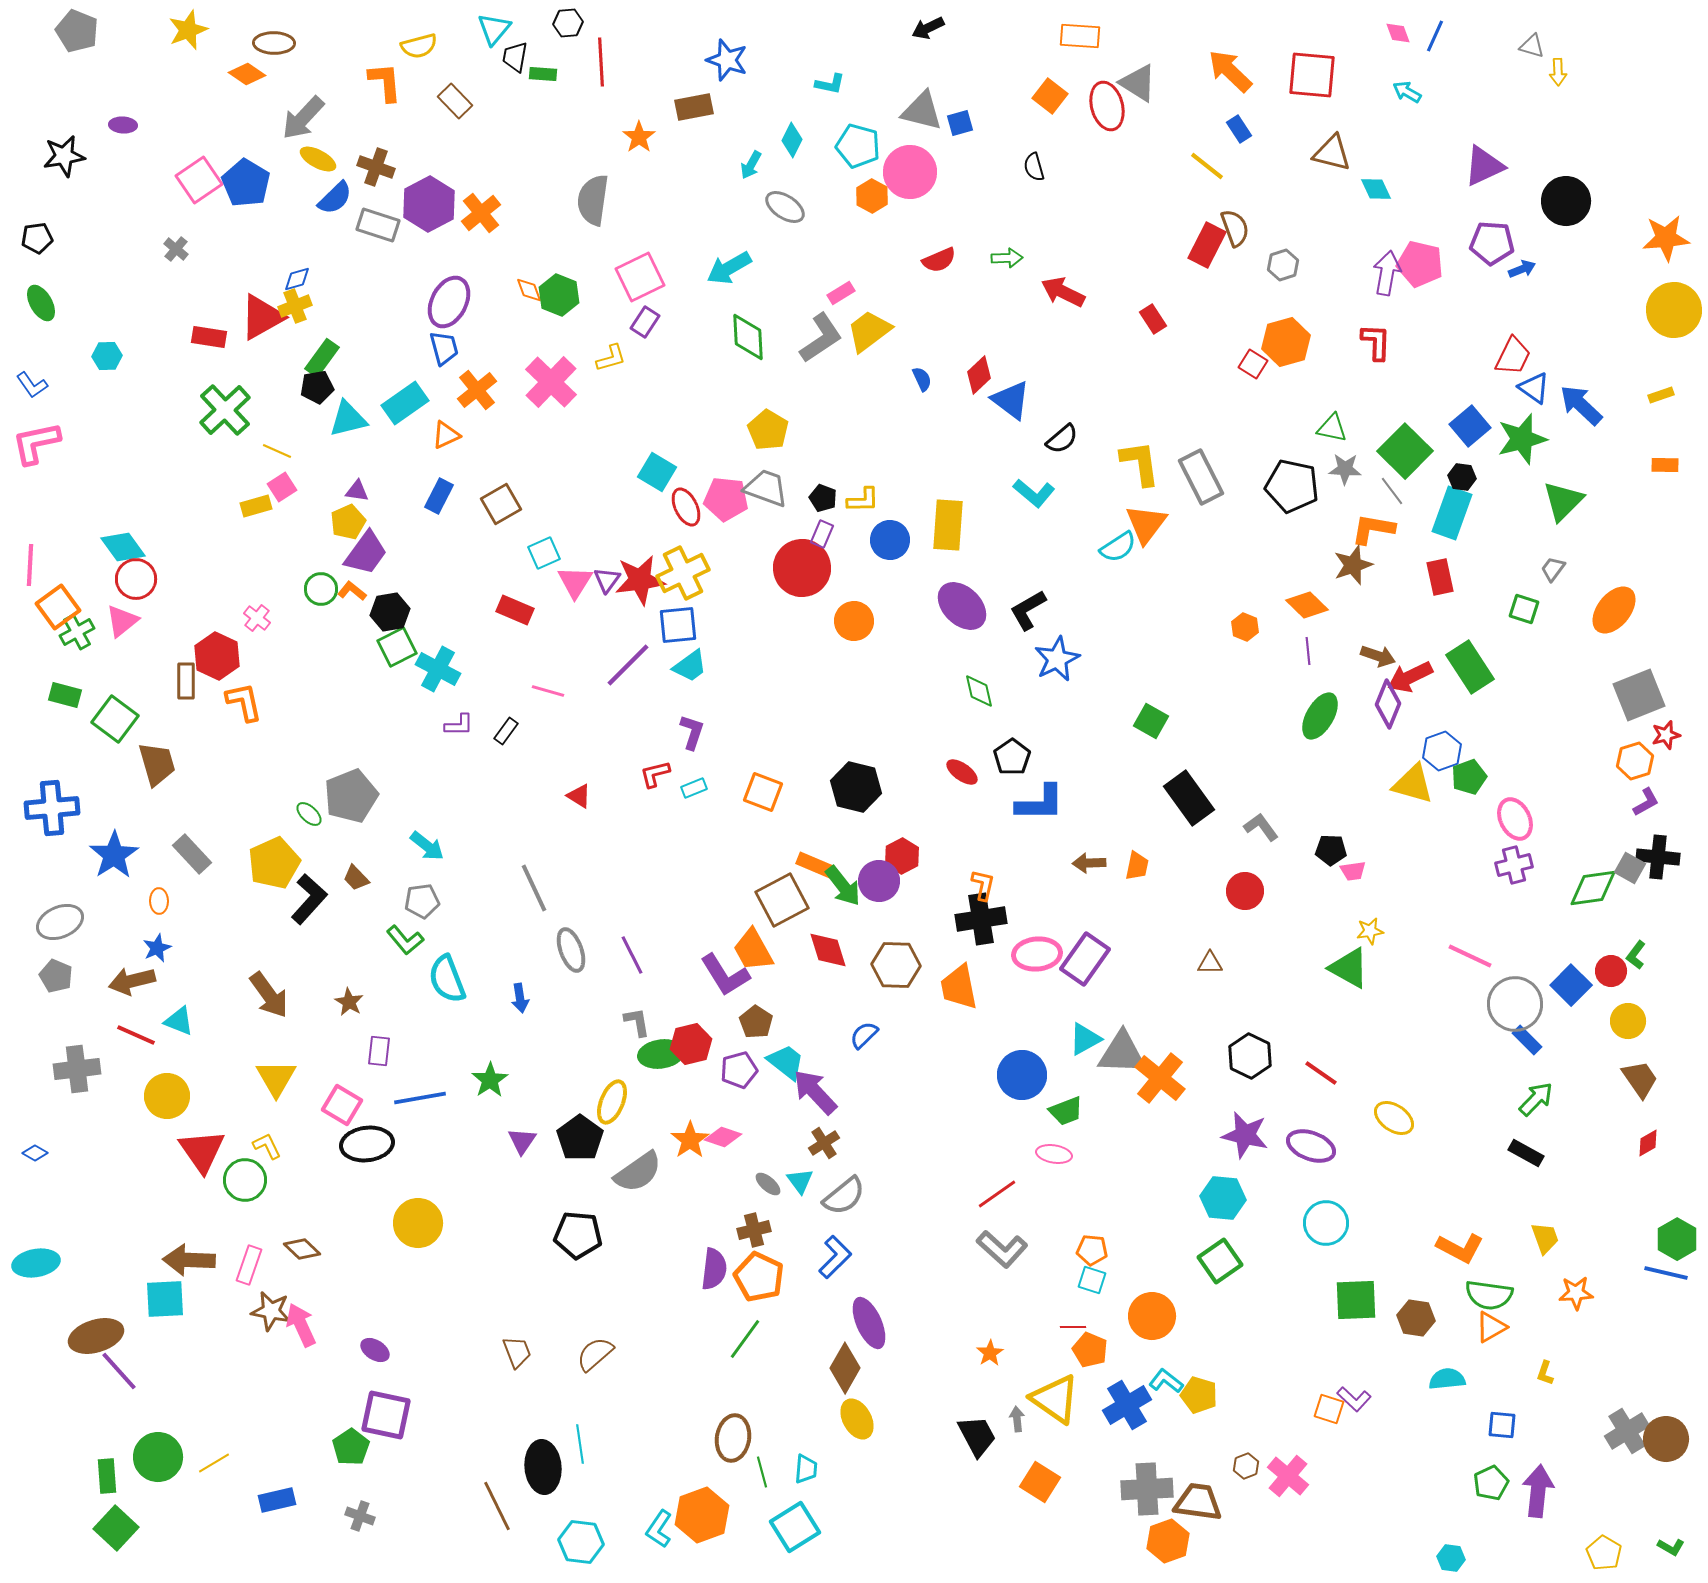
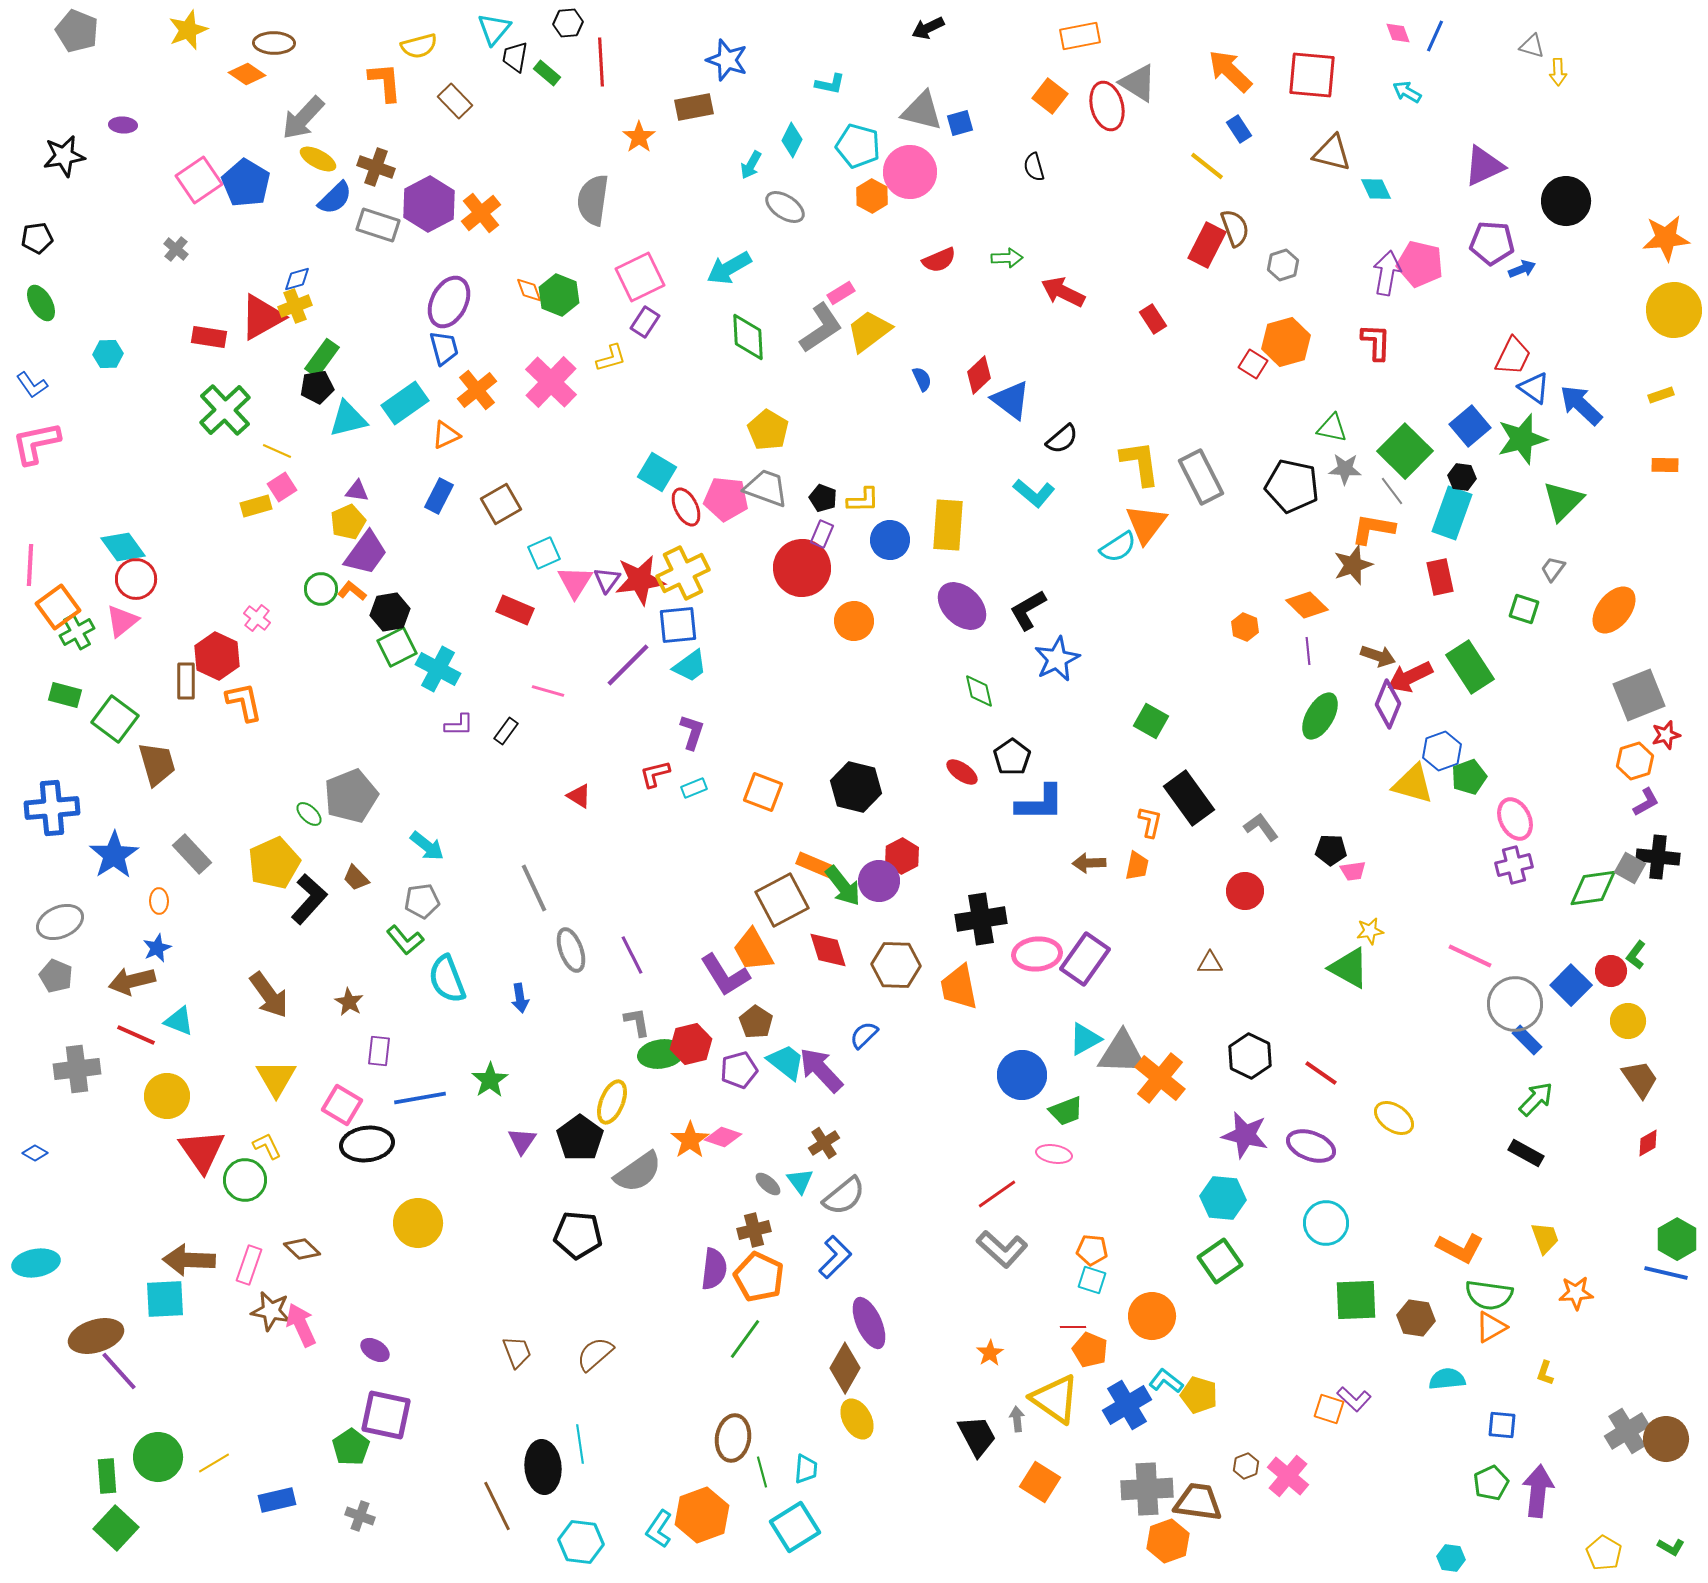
orange rectangle at (1080, 36): rotated 15 degrees counterclockwise
green rectangle at (543, 74): moved 4 px right, 1 px up; rotated 36 degrees clockwise
gray L-shape at (821, 338): moved 10 px up
cyan hexagon at (107, 356): moved 1 px right, 2 px up
orange L-shape at (983, 885): moved 167 px right, 63 px up
purple arrow at (815, 1092): moved 6 px right, 22 px up
